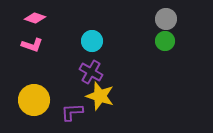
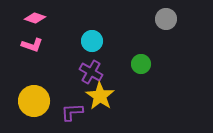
green circle: moved 24 px left, 23 px down
yellow star: rotated 16 degrees clockwise
yellow circle: moved 1 px down
